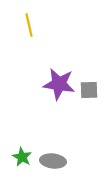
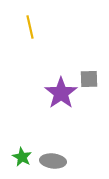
yellow line: moved 1 px right, 2 px down
purple star: moved 2 px right, 9 px down; rotated 28 degrees clockwise
gray square: moved 11 px up
